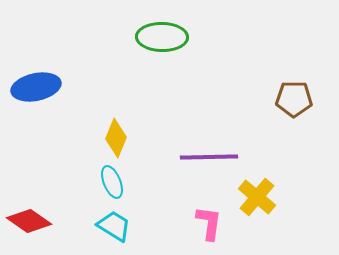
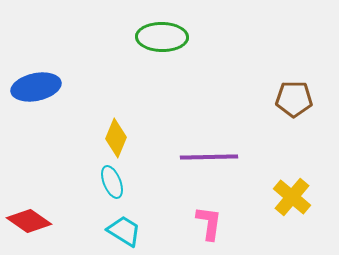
yellow cross: moved 35 px right
cyan trapezoid: moved 10 px right, 5 px down
